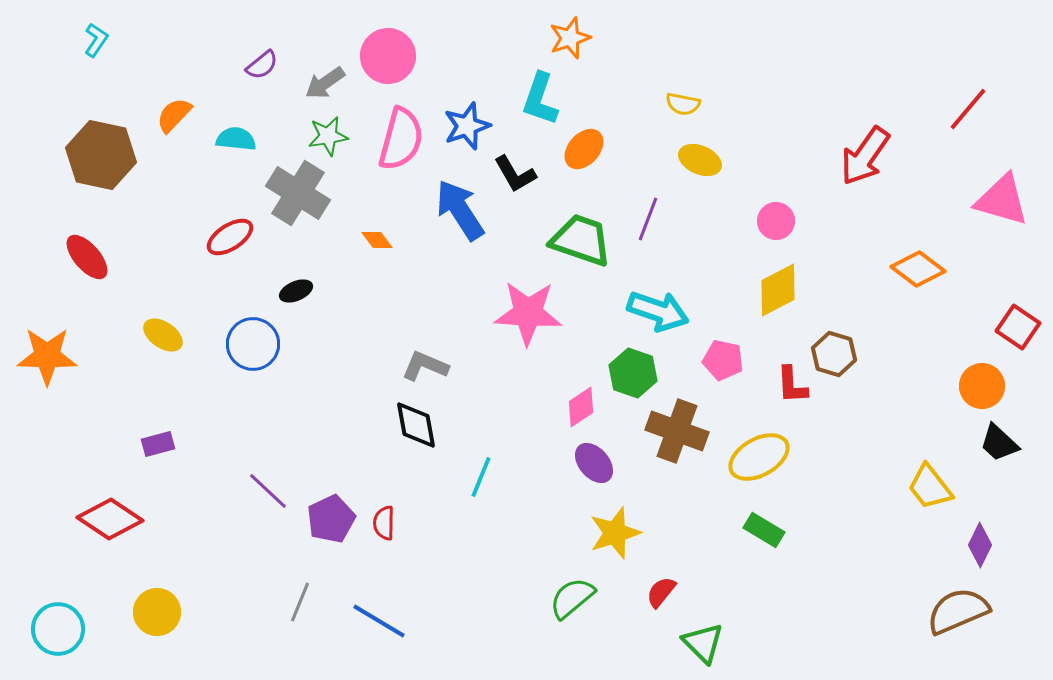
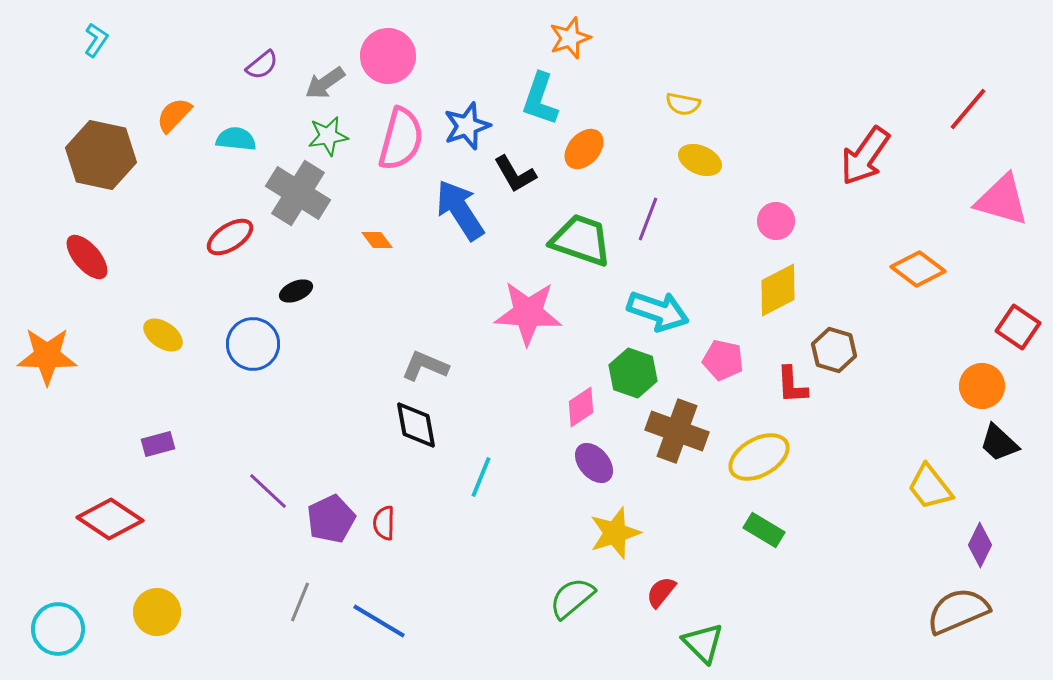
brown hexagon at (834, 354): moved 4 px up
